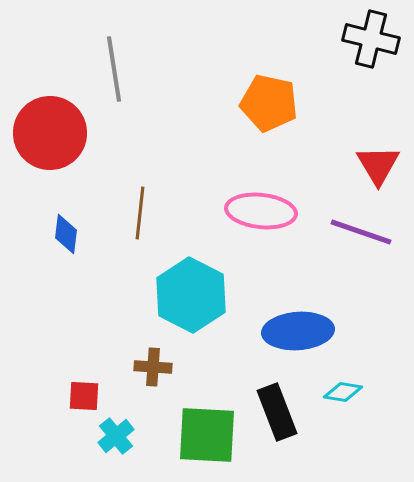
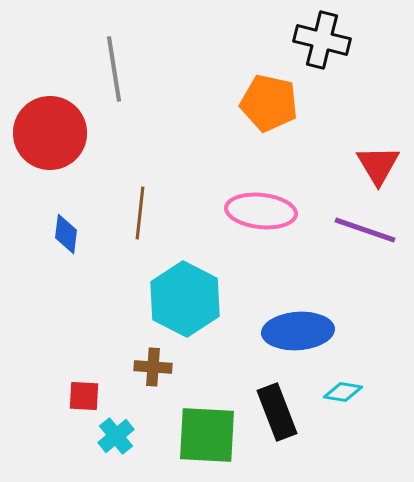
black cross: moved 49 px left, 1 px down
purple line: moved 4 px right, 2 px up
cyan hexagon: moved 6 px left, 4 px down
